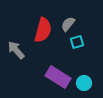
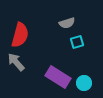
gray semicircle: moved 1 px left, 1 px up; rotated 147 degrees counterclockwise
red semicircle: moved 23 px left, 5 px down
gray arrow: moved 12 px down
